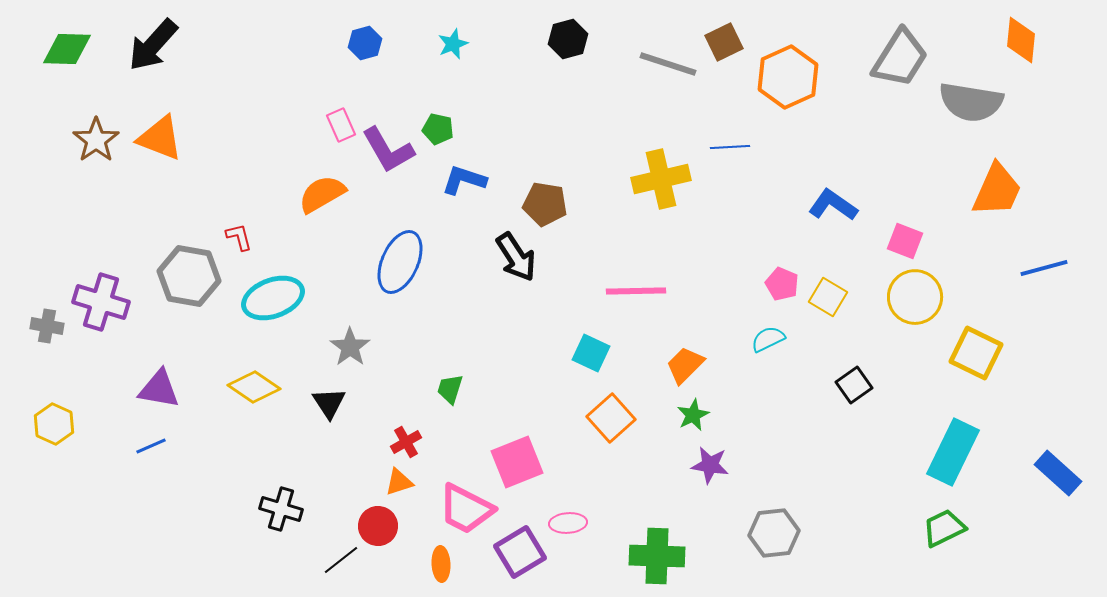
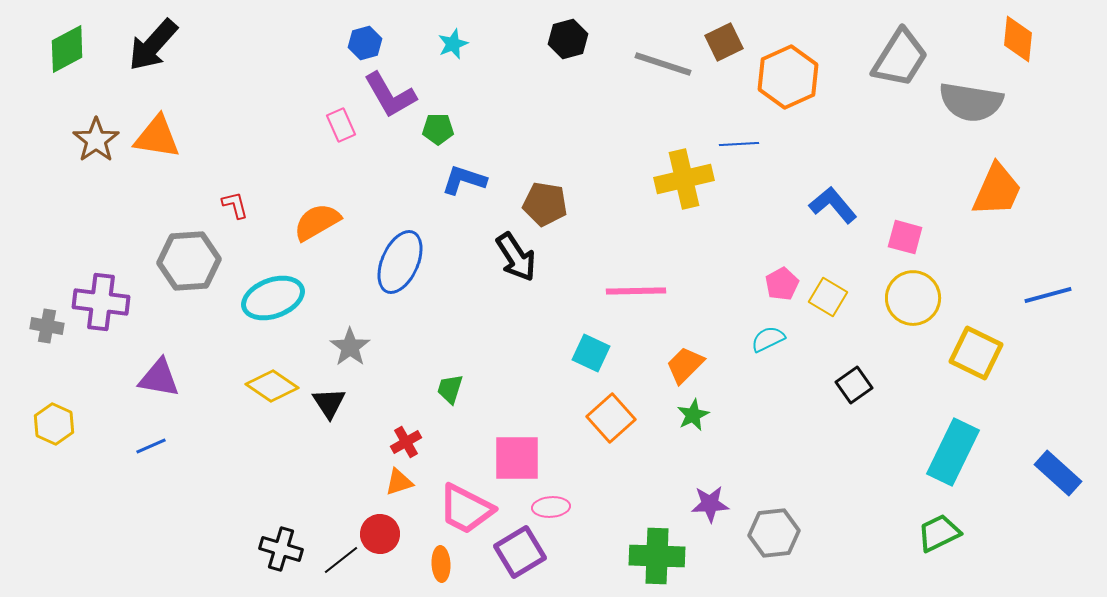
orange diamond at (1021, 40): moved 3 px left, 1 px up
green diamond at (67, 49): rotated 30 degrees counterclockwise
gray line at (668, 64): moved 5 px left
green pentagon at (438, 129): rotated 12 degrees counterclockwise
orange triangle at (160, 138): moved 3 px left, 1 px up; rotated 12 degrees counterclockwise
blue line at (730, 147): moved 9 px right, 3 px up
purple L-shape at (388, 150): moved 2 px right, 55 px up
yellow cross at (661, 179): moved 23 px right
orange semicircle at (322, 194): moved 5 px left, 28 px down
blue L-shape at (833, 205): rotated 15 degrees clockwise
red L-shape at (239, 237): moved 4 px left, 32 px up
pink square at (905, 241): moved 4 px up; rotated 6 degrees counterclockwise
blue line at (1044, 268): moved 4 px right, 27 px down
gray hexagon at (189, 276): moved 15 px up; rotated 14 degrees counterclockwise
pink pentagon at (782, 284): rotated 20 degrees clockwise
yellow circle at (915, 297): moved 2 px left, 1 px down
purple cross at (101, 302): rotated 10 degrees counterclockwise
yellow diamond at (254, 387): moved 18 px right, 1 px up
purple triangle at (159, 389): moved 11 px up
pink square at (517, 462): moved 4 px up; rotated 22 degrees clockwise
purple star at (710, 465): moved 39 px down; rotated 12 degrees counterclockwise
black cross at (281, 509): moved 40 px down
pink ellipse at (568, 523): moved 17 px left, 16 px up
red circle at (378, 526): moved 2 px right, 8 px down
green trapezoid at (944, 528): moved 5 px left, 5 px down
